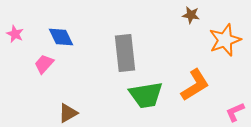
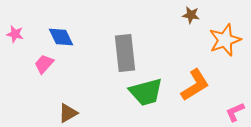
pink star: rotated 12 degrees counterclockwise
green trapezoid: moved 3 px up; rotated 6 degrees counterclockwise
